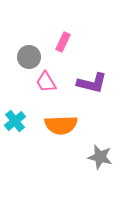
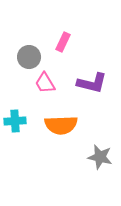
pink trapezoid: moved 1 px left, 1 px down
cyan cross: rotated 35 degrees clockwise
